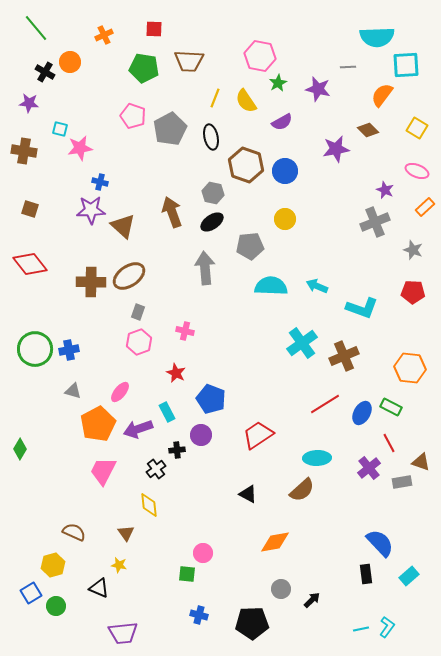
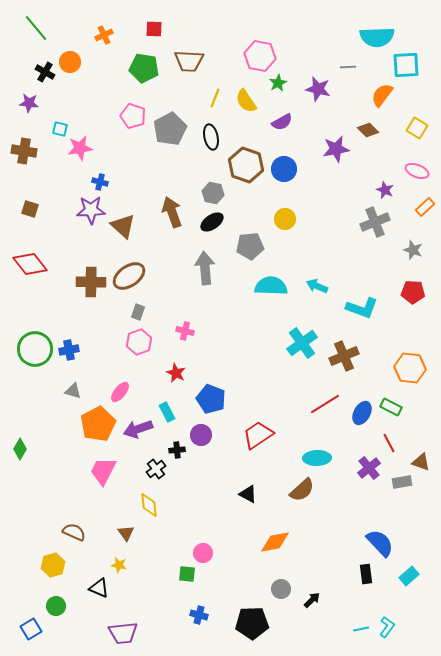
blue circle at (285, 171): moved 1 px left, 2 px up
blue square at (31, 593): moved 36 px down
